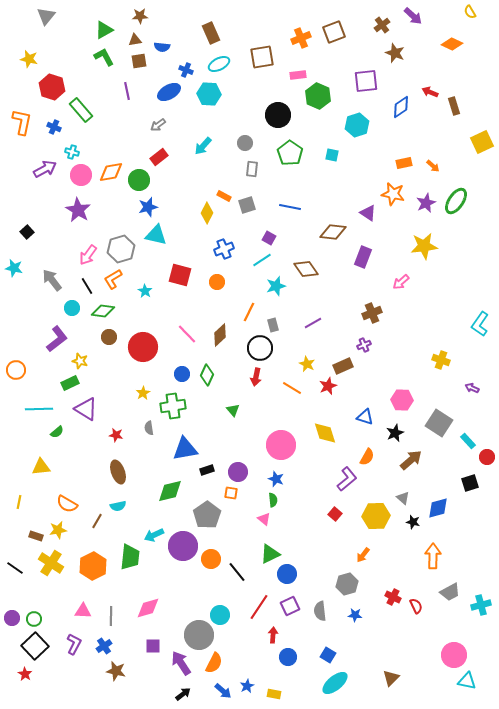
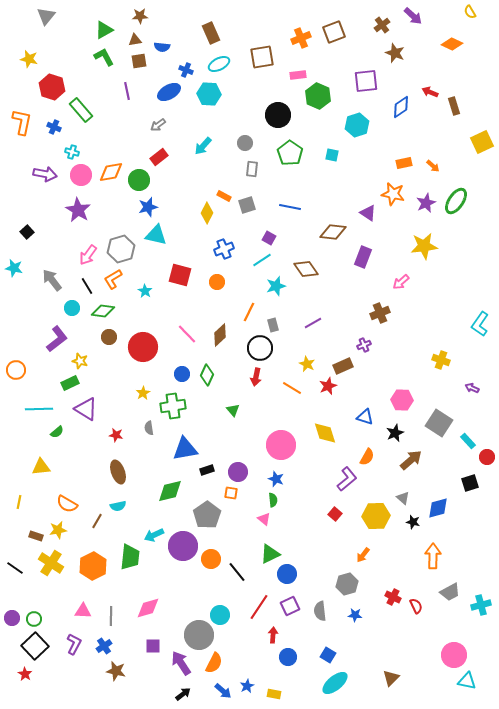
purple arrow at (45, 169): moved 5 px down; rotated 40 degrees clockwise
brown cross at (372, 313): moved 8 px right
